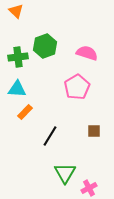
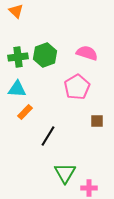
green hexagon: moved 9 px down
brown square: moved 3 px right, 10 px up
black line: moved 2 px left
pink cross: rotated 28 degrees clockwise
